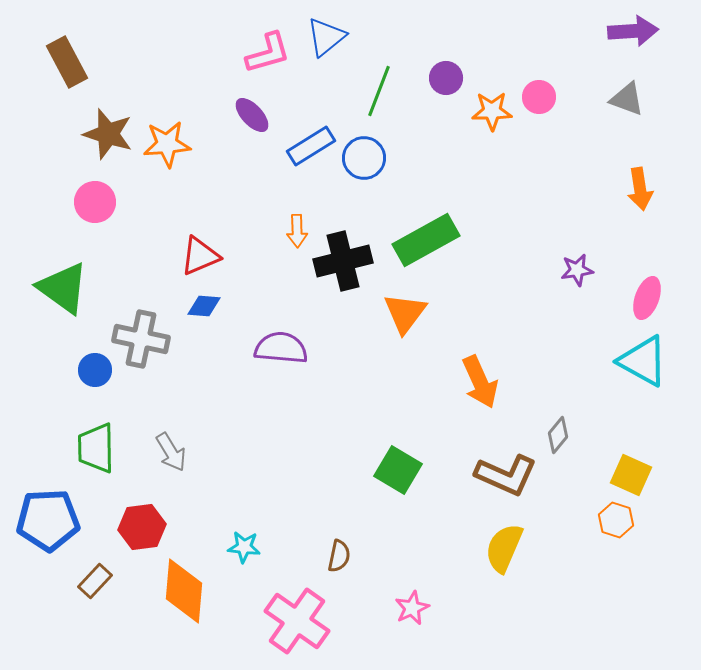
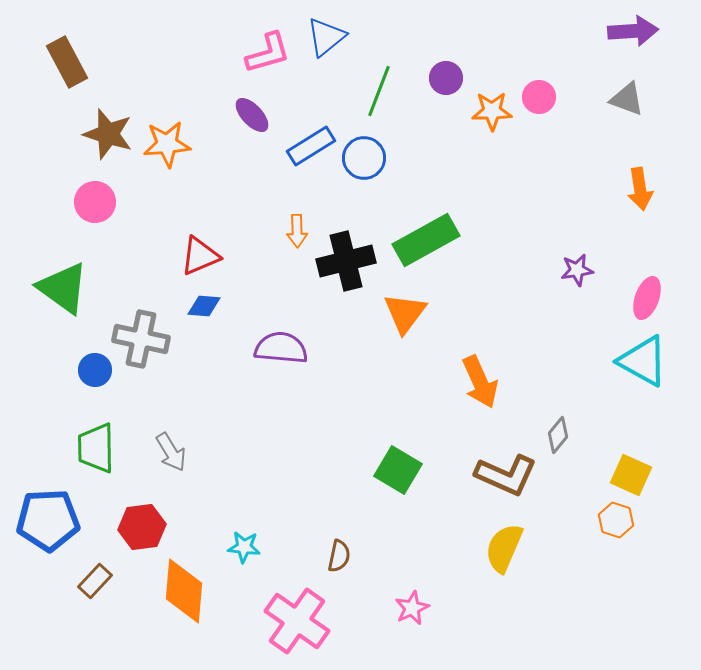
black cross at (343, 261): moved 3 px right
